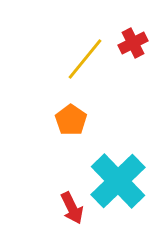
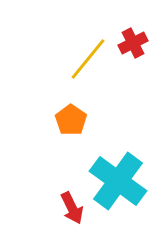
yellow line: moved 3 px right
cyan cross: rotated 10 degrees counterclockwise
